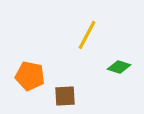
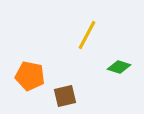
brown square: rotated 10 degrees counterclockwise
